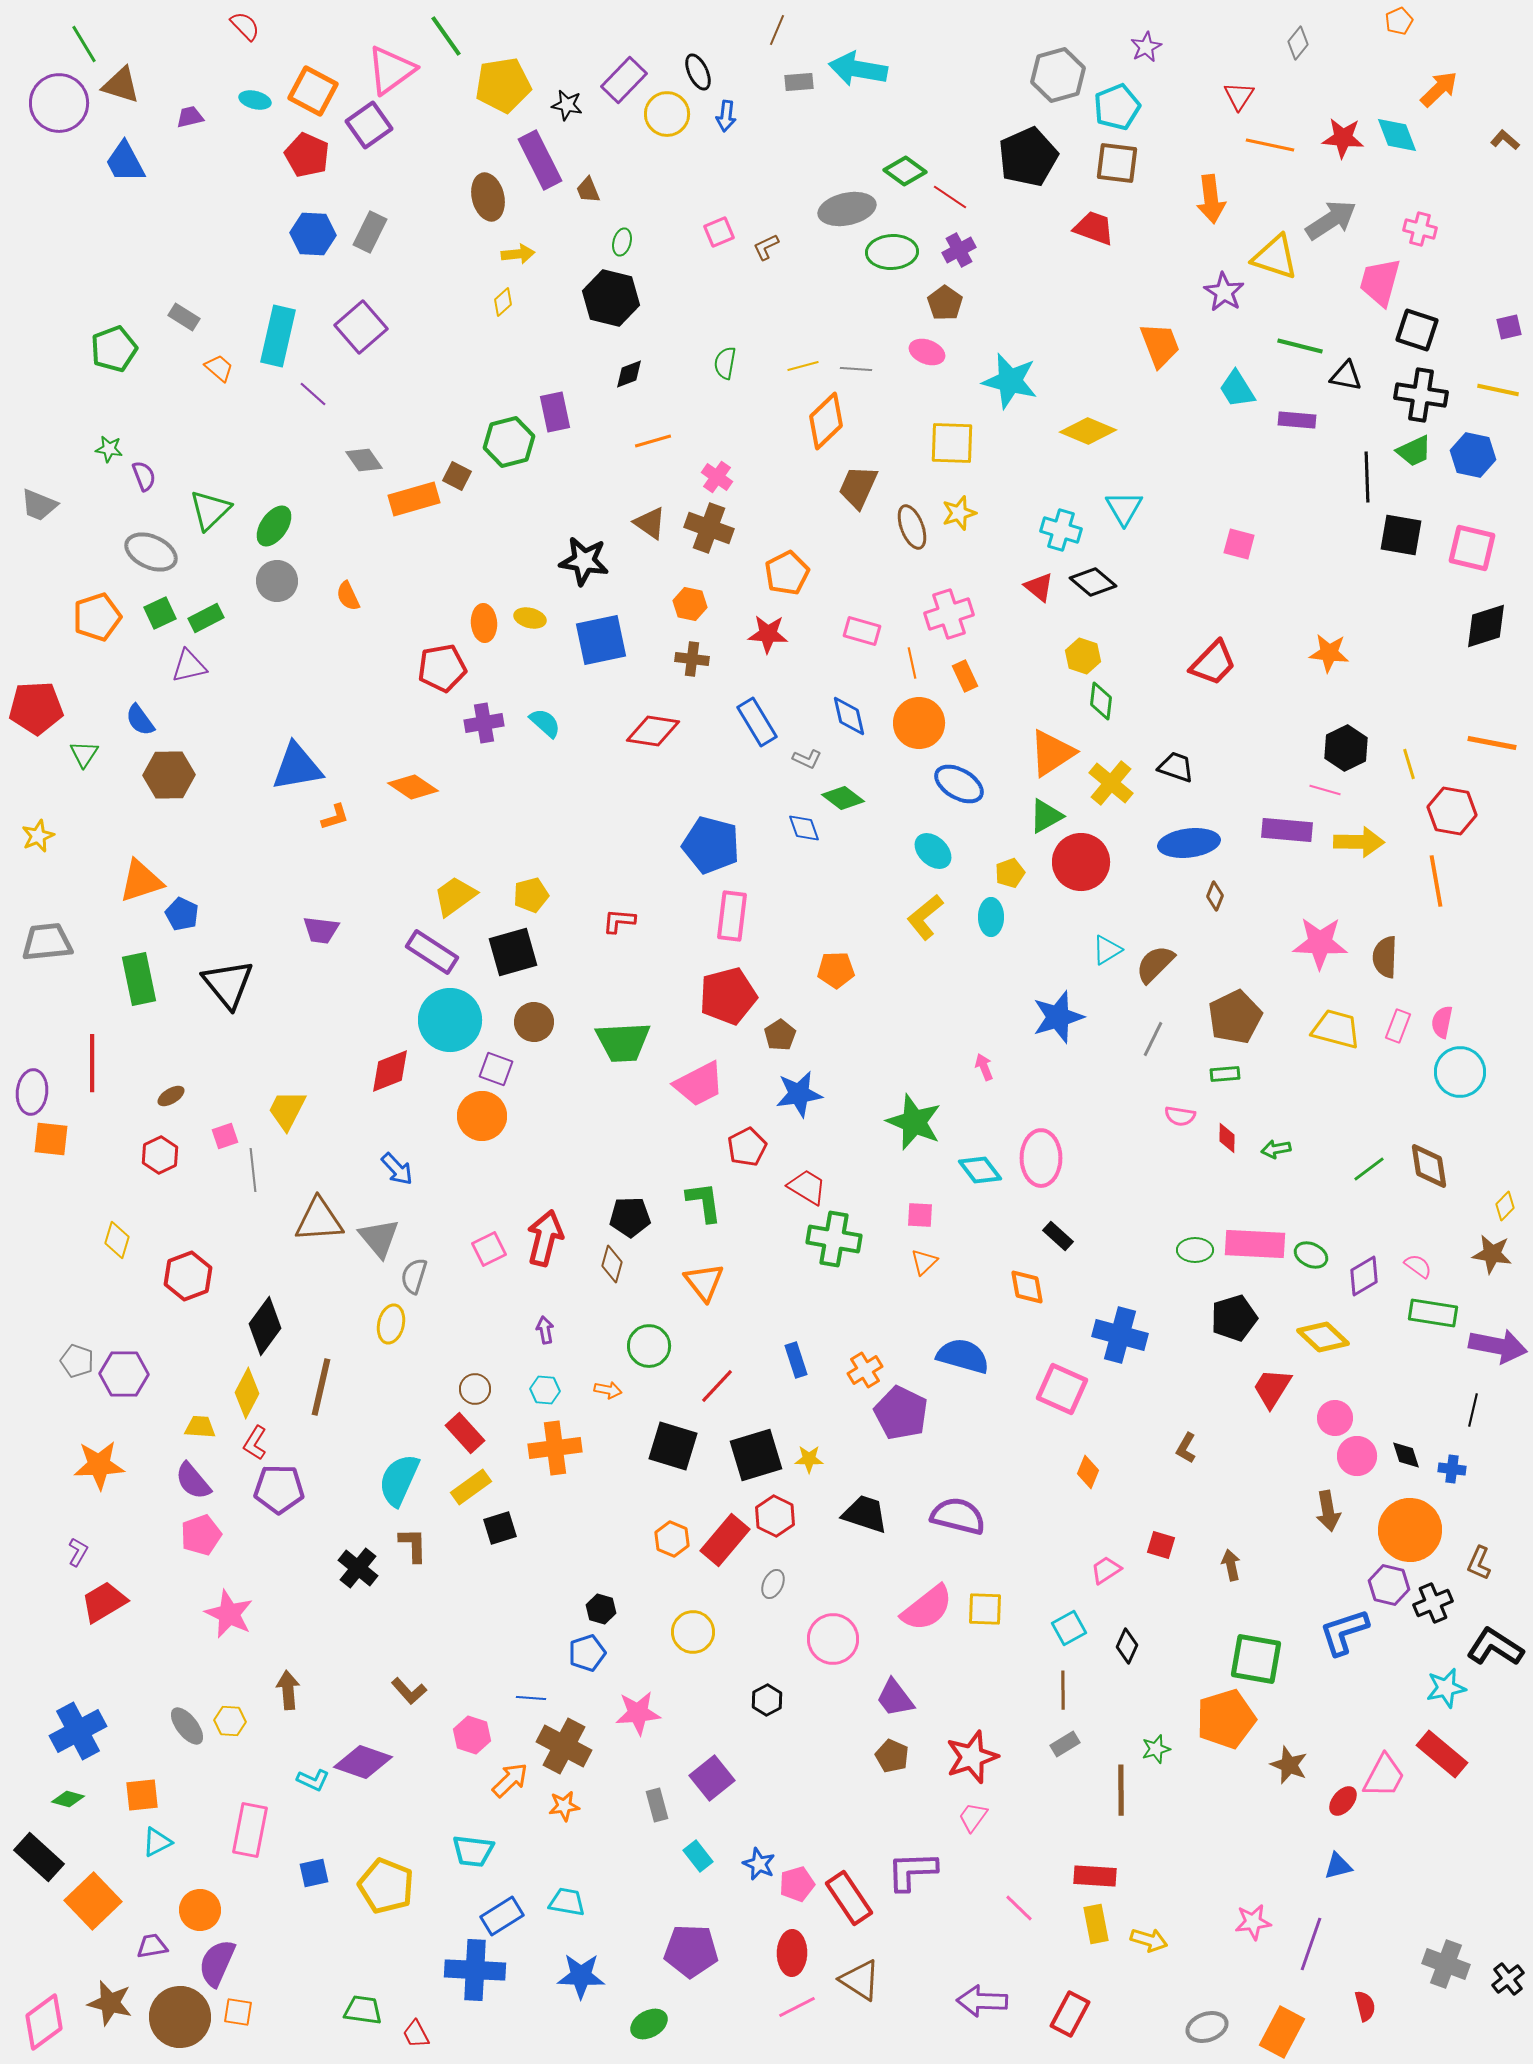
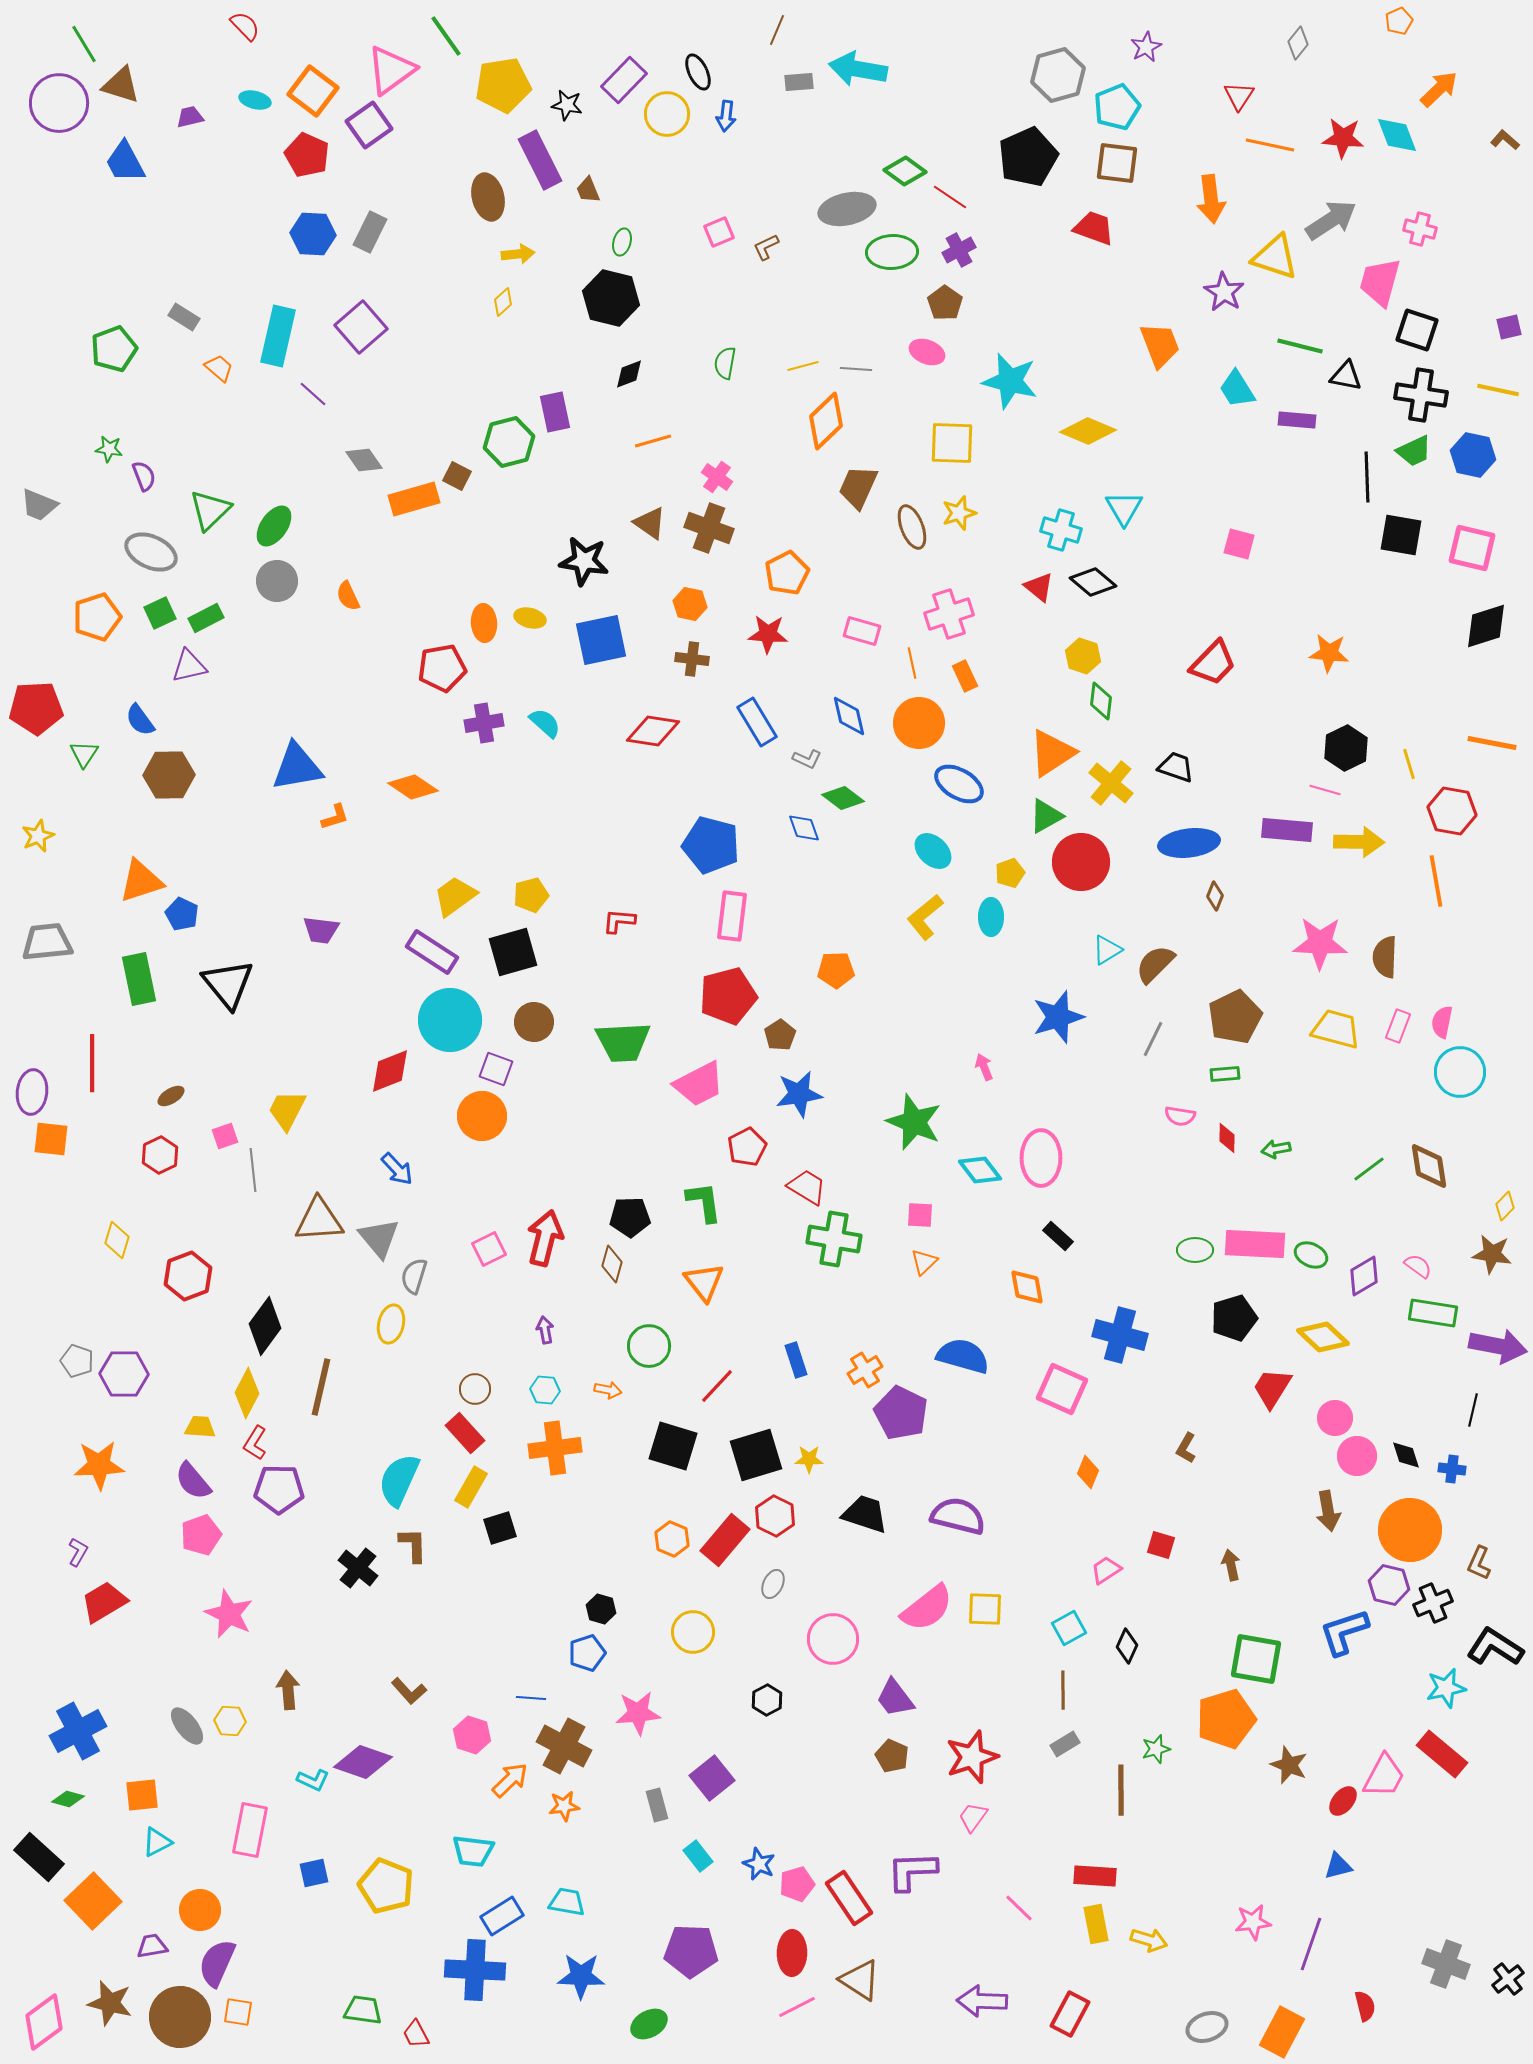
orange square at (313, 91): rotated 9 degrees clockwise
yellow rectangle at (471, 1487): rotated 24 degrees counterclockwise
